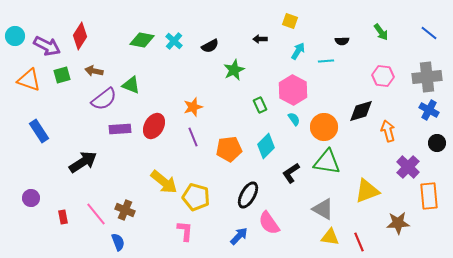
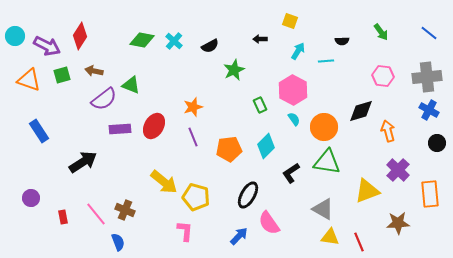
purple cross at (408, 167): moved 10 px left, 3 px down
orange rectangle at (429, 196): moved 1 px right, 2 px up
